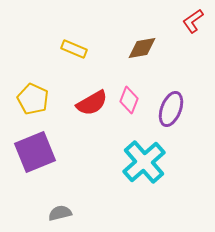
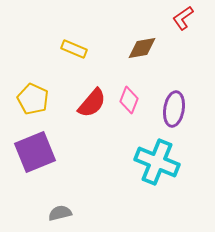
red L-shape: moved 10 px left, 3 px up
red semicircle: rotated 20 degrees counterclockwise
purple ellipse: moved 3 px right; rotated 12 degrees counterclockwise
cyan cross: moved 13 px right; rotated 27 degrees counterclockwise
